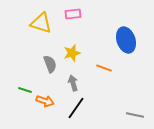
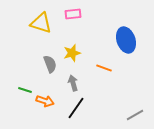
gray line: rotated 42 degrees counterclockwise
